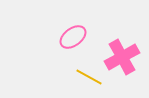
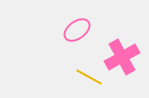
pink ellipse: moved 4 px right, 7 px up
